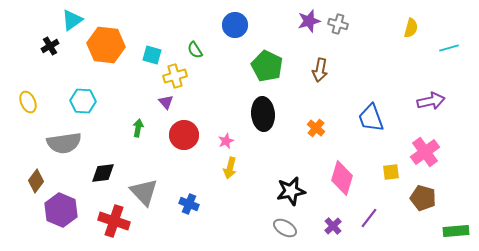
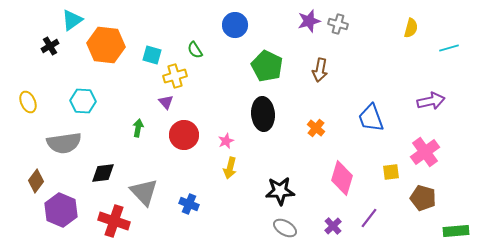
black star: moved 11 px left; rotated 8 degrees clockwise
